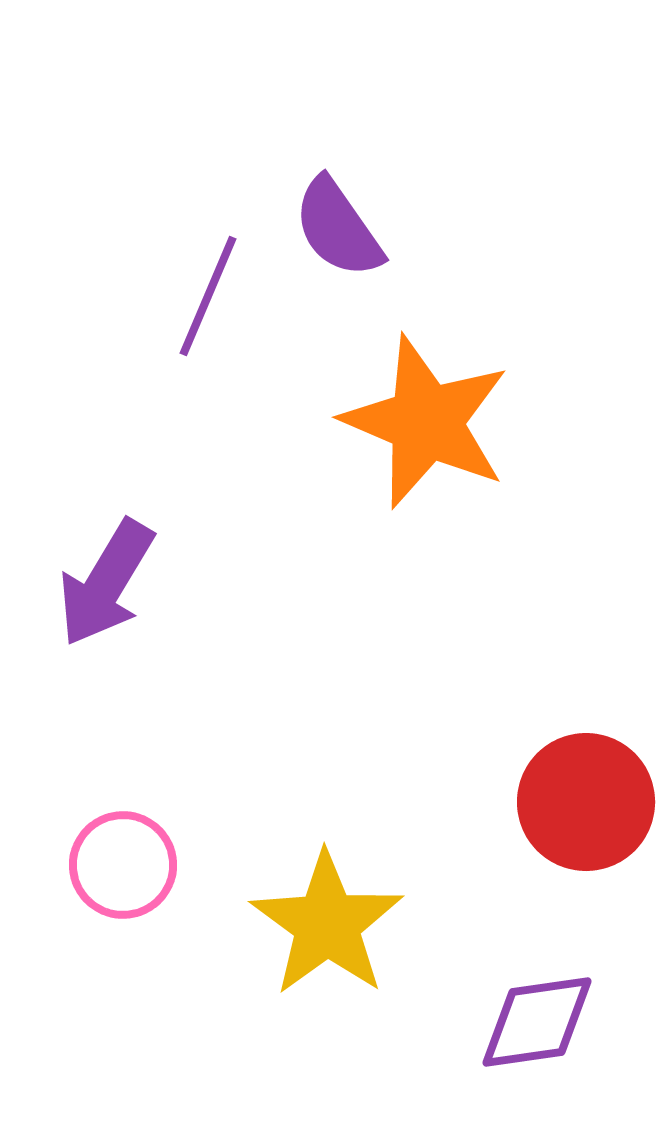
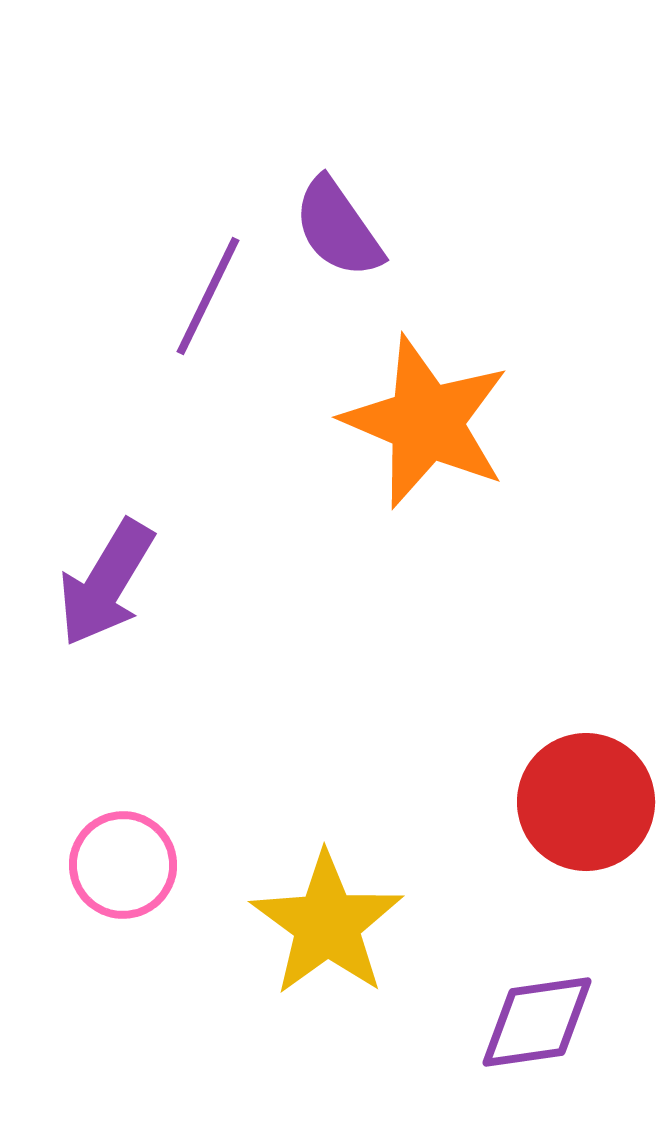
purple line: rotated 3 degrees clockwise
